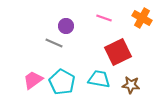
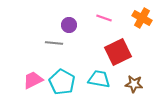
purple circle: moved 3 px right, 1 px up
gray line: rotated 18 degrees counterclockwise
pink trapezoid: rotated 10 degrees clockwise
brown star: moved 3 px right, 1 px up
